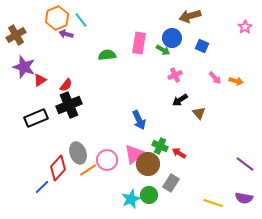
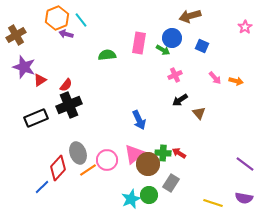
green cross: moved 3 px right, 7 px down; rotated 21 degrees counterclockwise
